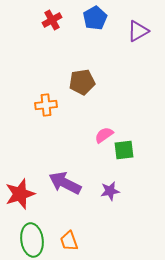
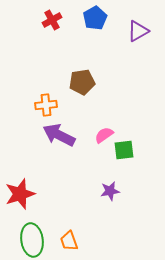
purple arrow: moved 6 px left, 48 px up
